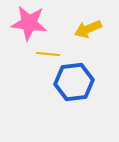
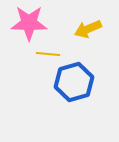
pink star: rotated 6 degrees counterclockwise
blue hexagon: rotated 9 degrees counterclockwise
